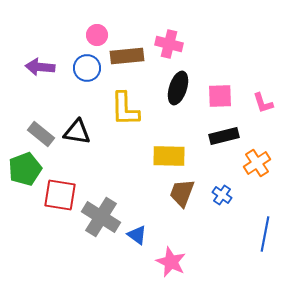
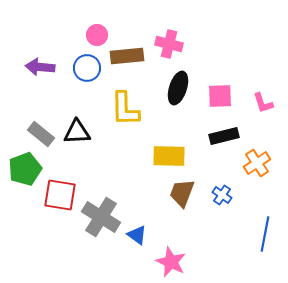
black triangle: rotated 12 degrees counterclockwise
